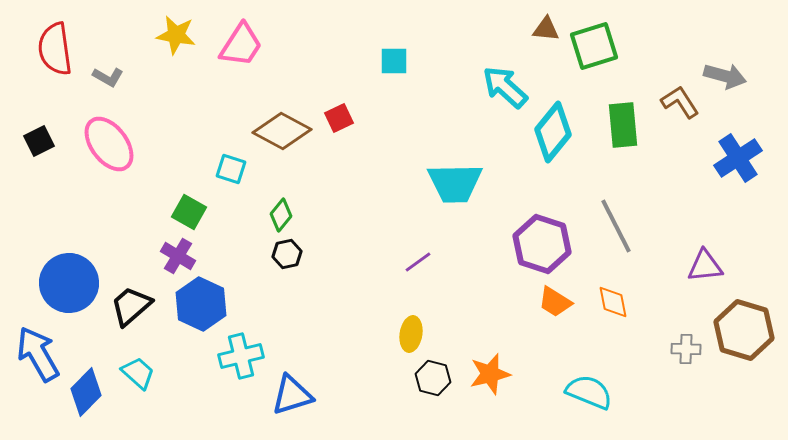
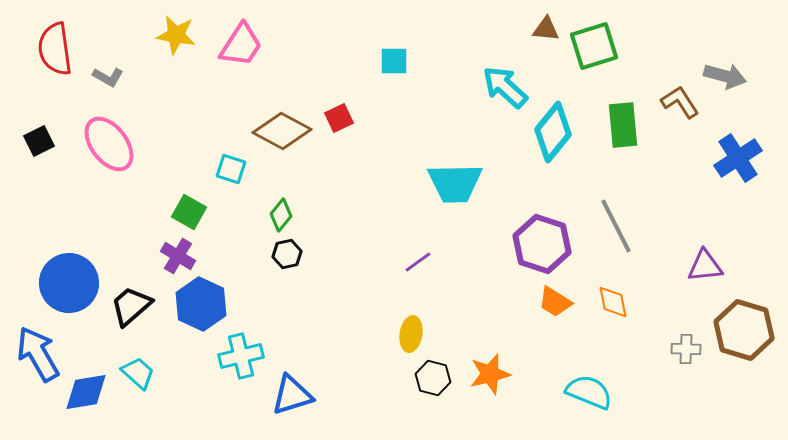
blue diamond at (86, 392): rotated 36 degrees clockwise
